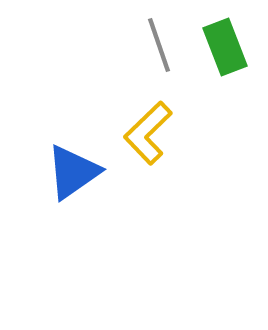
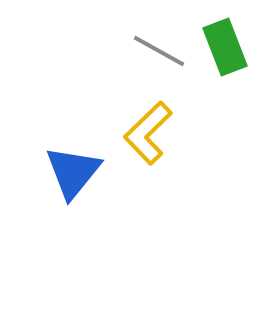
gray line: moved 6 px down; rotated 42 degrees counterclockwise
blue triangle: rotated 16 degrees counterclockwise
